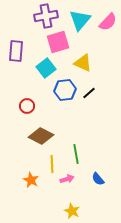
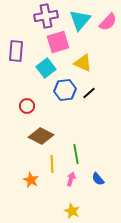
pink arrow: moved 4 px right; rotated 56 degrees counterclockwise
